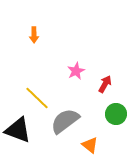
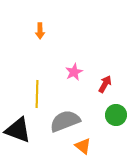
orange arrow: moved 6 px right, 4 px up
pink star: moved 2 px left, 1 px down
yellow line: moved 4 px up; rotated 48 degrees clockwise
green circle: moved 1 px down
gray semicircle: rotated 16 degrees clockwise
orange triangle: moved 7 px left, 1 px down
